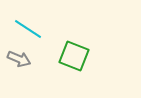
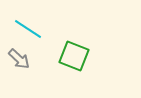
gray arrow: rotated 20 degrees clockwise
